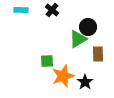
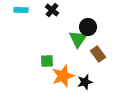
green triangle: rotated 24 degrees counterclockwise
brown rectangle: rotated 35 degrees counterclockwise
black star: rotated 21 degrees clockwise
